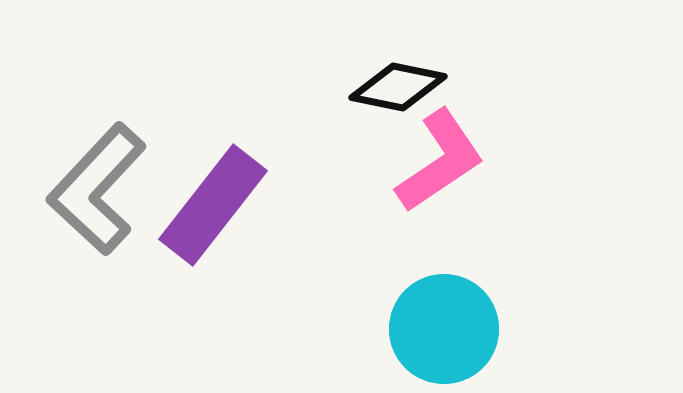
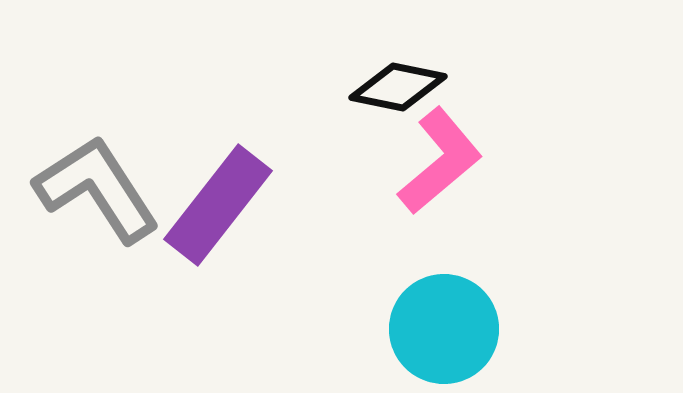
pink L-shape: rotated 6 degrees counterclockwise
gray L-shape: rotated 104 degrees clockwise
purple rectangle: moved 5 px right
